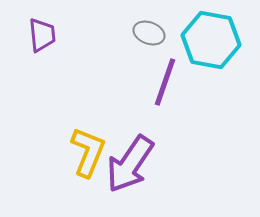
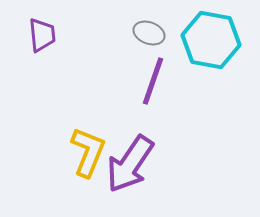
purple line: moved 12 px left, 1 px up
